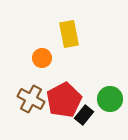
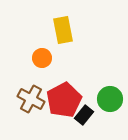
yellow rectangle: moved 6 px left, 4 px up
